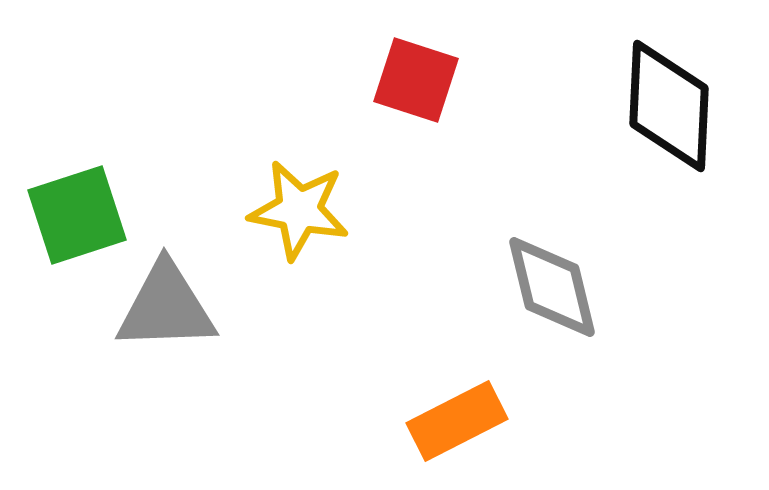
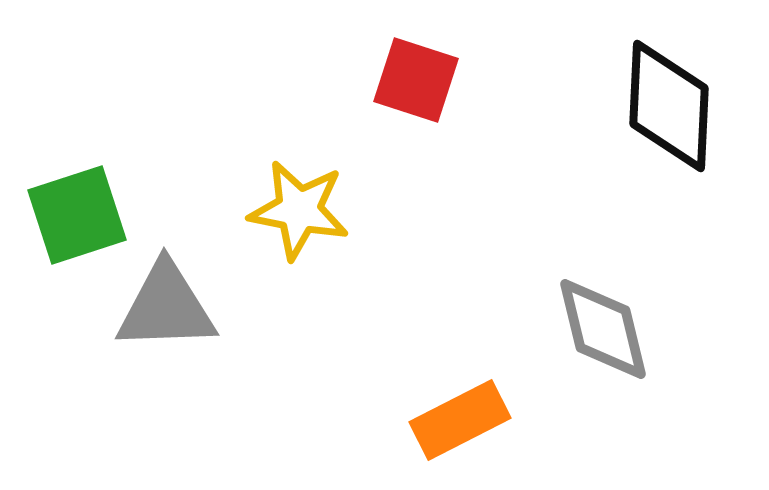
gray diamond: moved 51 px right, 42 px down
orange rectangle: moved 3 px right, 1 px up
